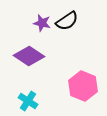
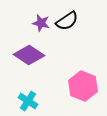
purple star: moved 1 px left
purple diamond: moved 1 px up
